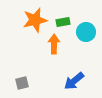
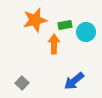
green rectangle: moved 2 px right, 3 px down
gray square: rotated 32 degrees counterclockwise
